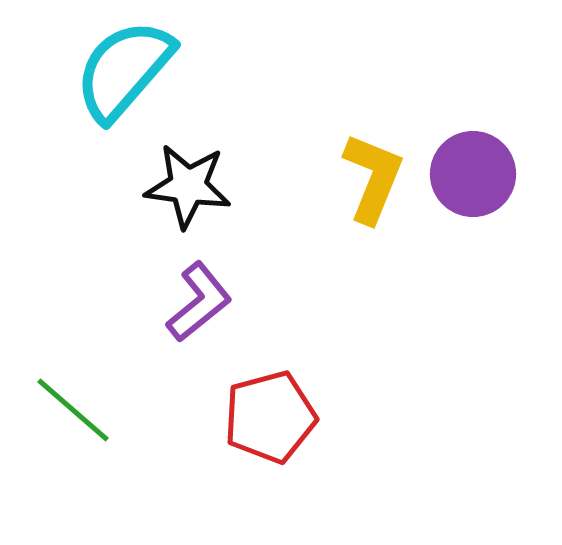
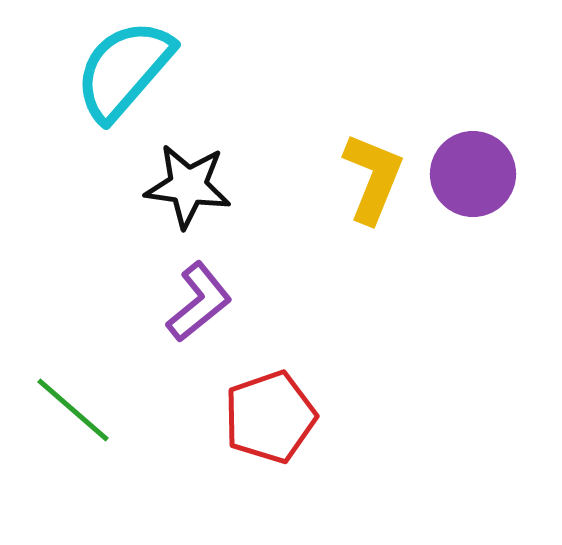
red pentagon: rotated 4 degrees counterclockwise
